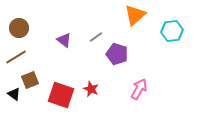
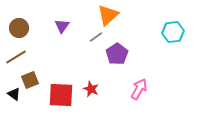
orange triangle: moved 27 px left
cyan hexagon: moved 1 px right, 1 px down
purple triangle: moved 2 px left, 14 px up; rotated 28 degrees clockwise
purple pentagon: rotated 20 degrees clockwise
red square: rotated 16 degrees counterclockwise
